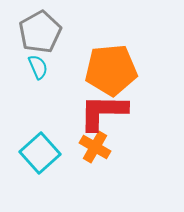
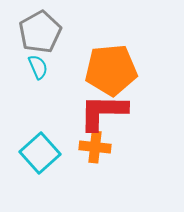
orange cross: rotated 24 degrees counterclockwise
